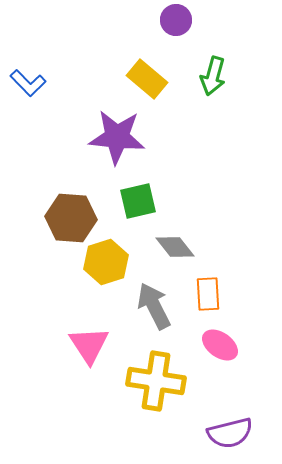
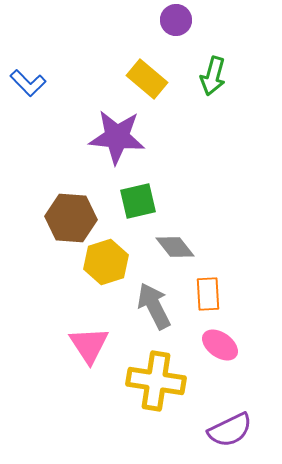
purple semicircle: moved 3 px up; rotated 12 degrees counterclockwise
